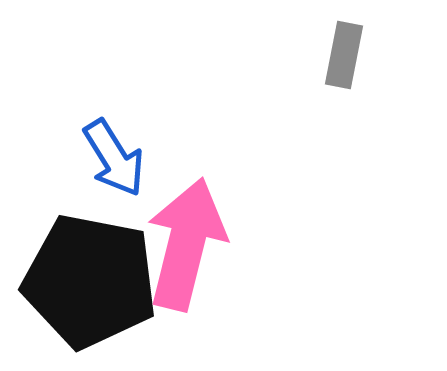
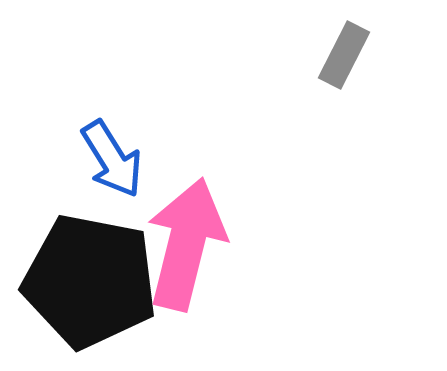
gray rectangle: rotated 16 degrees clockwise
blue arrow: moved 2 px left, 1 px down
